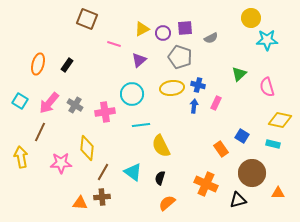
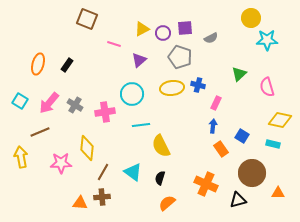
blue arrow at (194, 106): moved 19 px right, 20 px down
brown line at (40, 132): rotated 42 degrees clockwise
